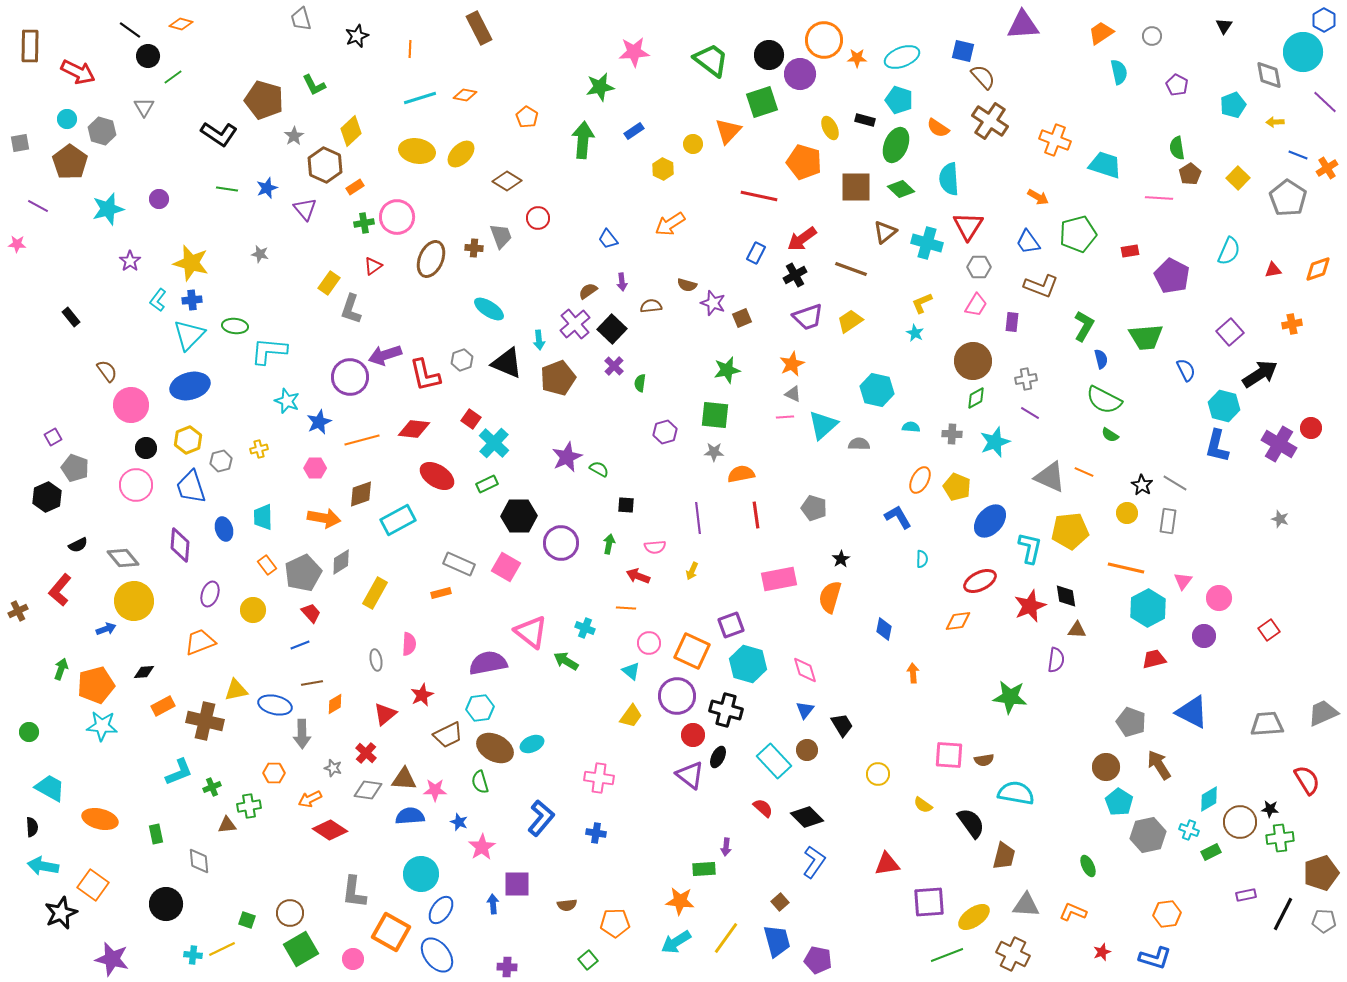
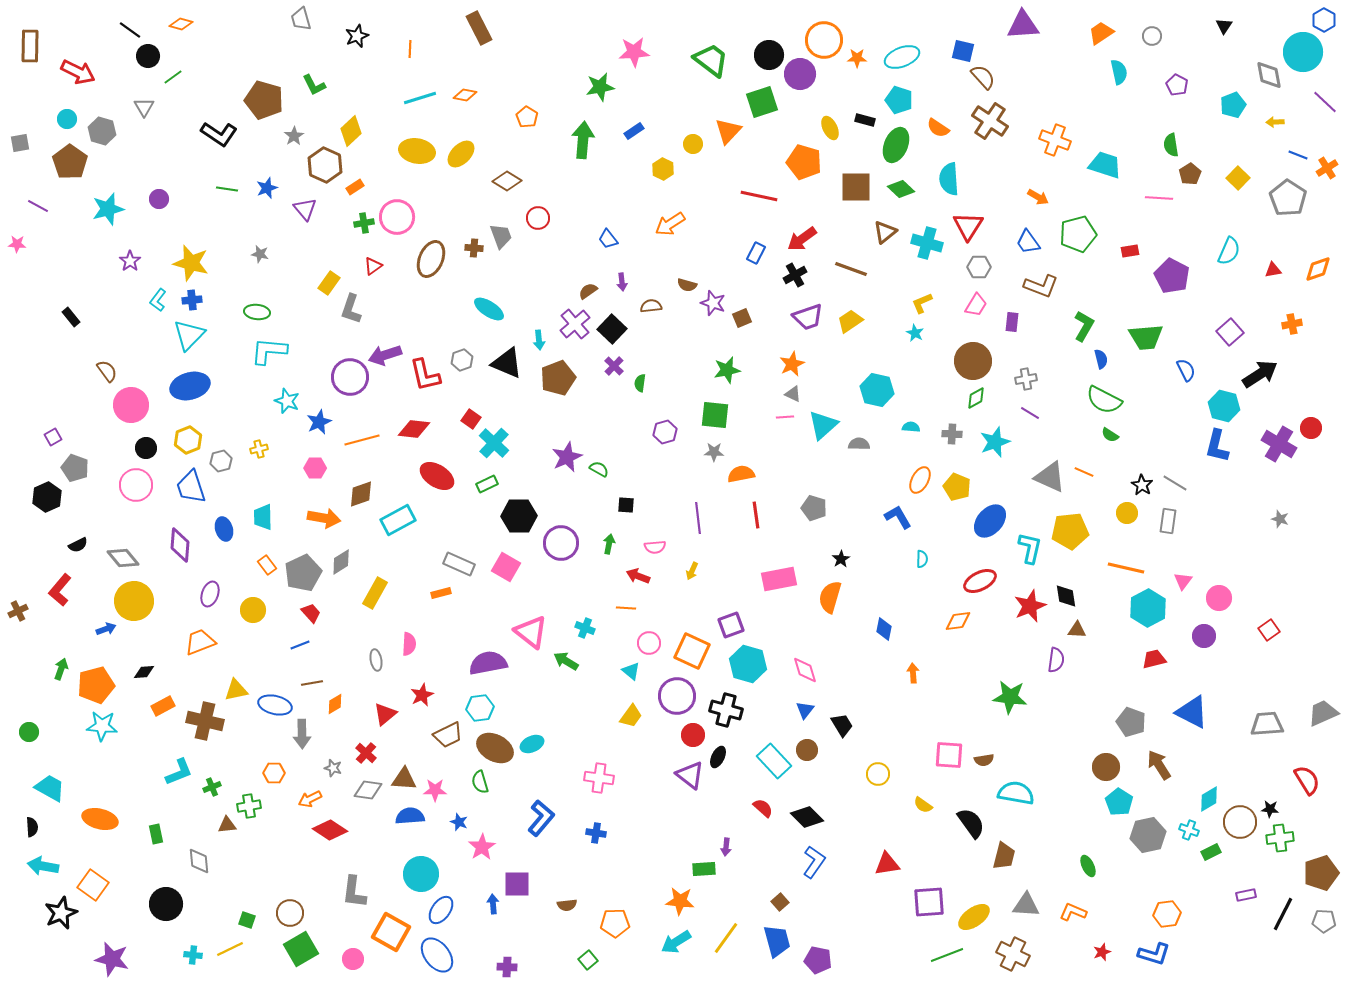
green semicircle at (1177, 148): moved 6 px left, 3 px up
green ellipse at (235, 326): moved 22 px right, 14 px up
yellow line at (222, 949): moved 8 px right
blue L-shape at (1155, 958): moved 1 px left, 4 px up
